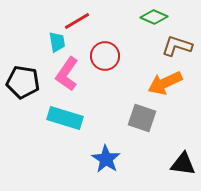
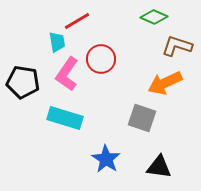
red circle: moved 4 px left, 3 px down
black triangle: moved 24 px left, 3 px down
